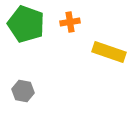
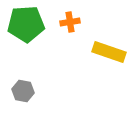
green pentagon: rotated 24 degrees counterclockwise
